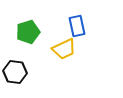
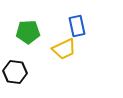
green pentagon: rotated 15 degrees clockwise
